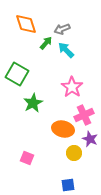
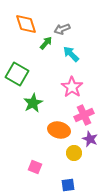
cyan arrow: moved 5 px right, 4 px down
orange ellipse: moved 4 px left, 1 px down
pink square: moved 8 px right, 9 px down
